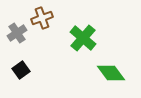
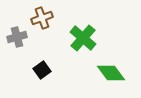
gray cross: moved 4 px down; rotated 18 degrees clockwise
black square: moved 21 px right
